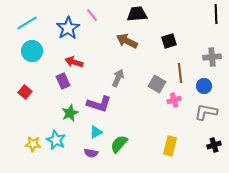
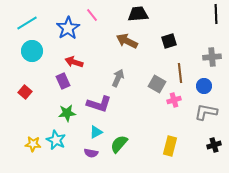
black trapezoid: moved 1 px right
green star: moved 3 px left; rotated 18 degrees clockwise
